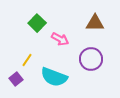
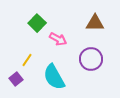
pink arrow: moved 2 px left
cyan semicircle: rotated 40 degrees clockwise
